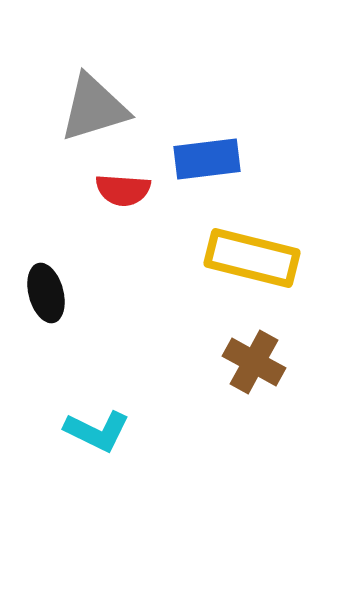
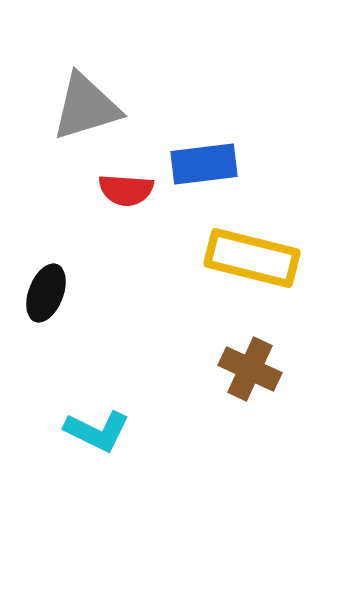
gray triangle: moved 8 px left, 1 px up
blue rectangle: moved 3 px left, 5 px down
red semicircle: moved 3 px right
black ellipse: rotated 36 degrees clockwise
brown cross: moved 4 px left, 7 px down; rotated 4 degrees counterclockwise
